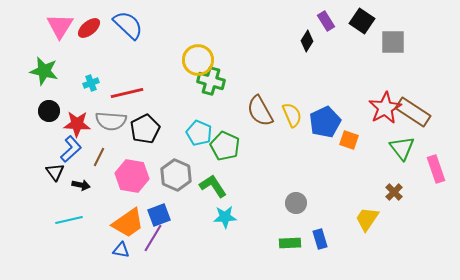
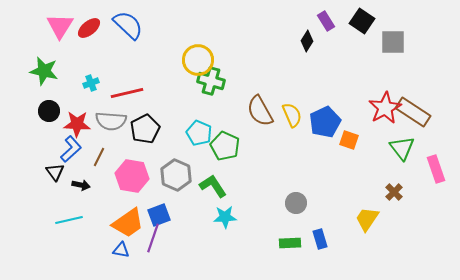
purple line at (153, 238): rotated 12 degrees counterclockwise
